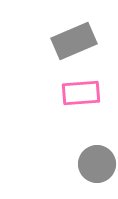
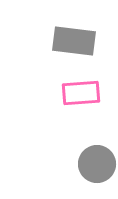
gray rectangle: rotated 30 degrees clockwise
